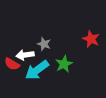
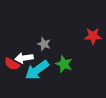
red star: moved 2 px right, 3 px up; rotated 24 degrees counterclockwise
white arrow: moved 1 px left, 3 px down
green star: rotated 24 degrees counterclockwise
